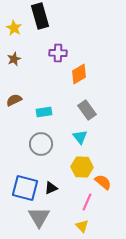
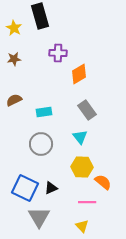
brown star: rotated 16 degrees clockwise
blue square: rotated 12 degrees clockwise
pink line: rotated 66 degrees clockwise
